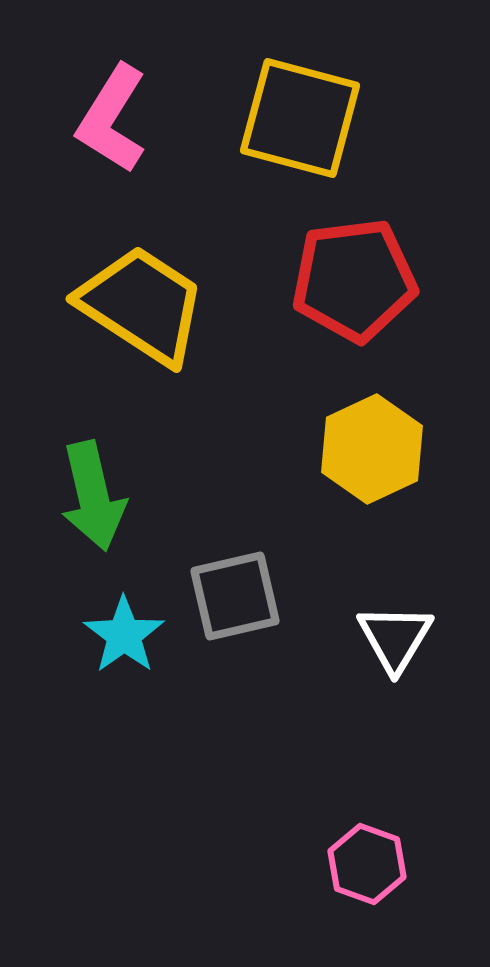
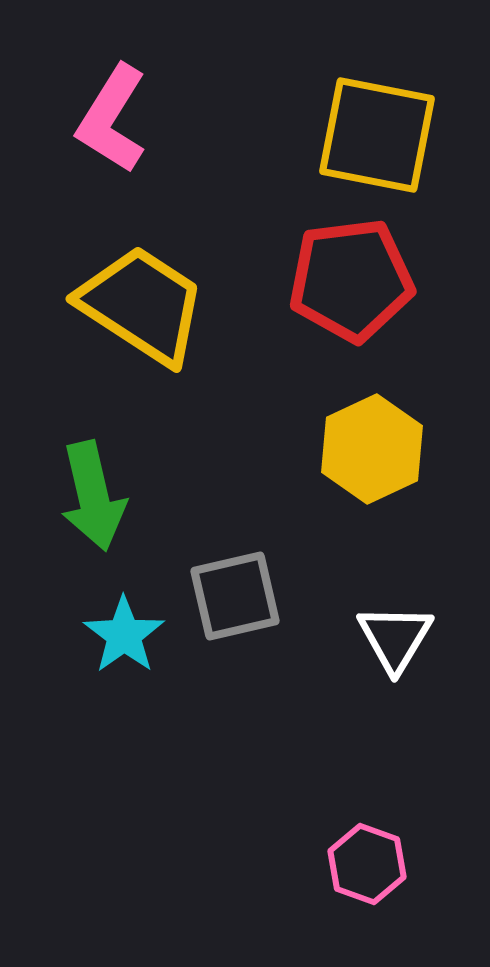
yellow square: moved 77 px right, 17 px down; rotated 4 degrees counterclockwise
red pentagon: moved 3 px left
